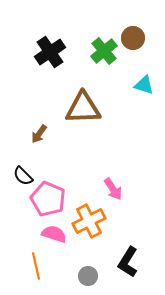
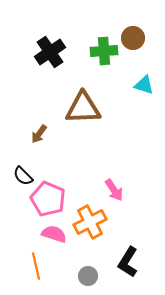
green cross: rotated 36 degrees clockwise
pink arrow: moved 1 px right, 1 px down
orange cross: moved 1 px right, 1 px down
